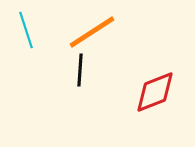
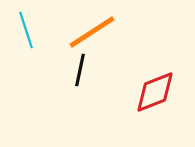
black line: rotated 8 degrees clockwise
